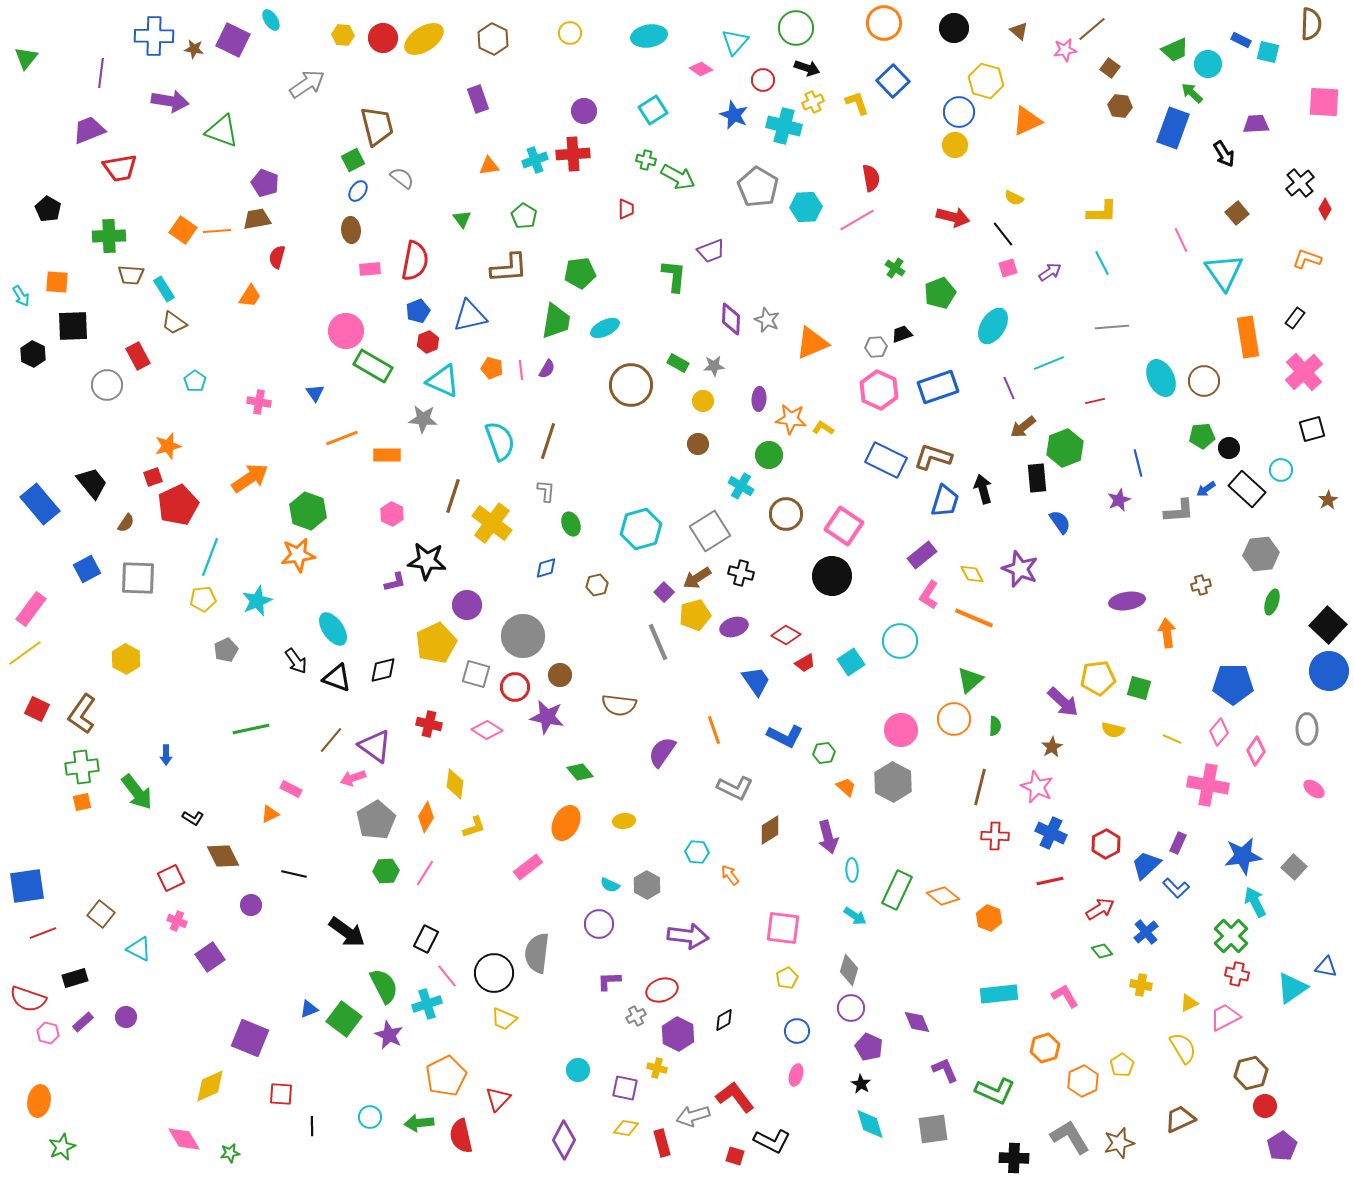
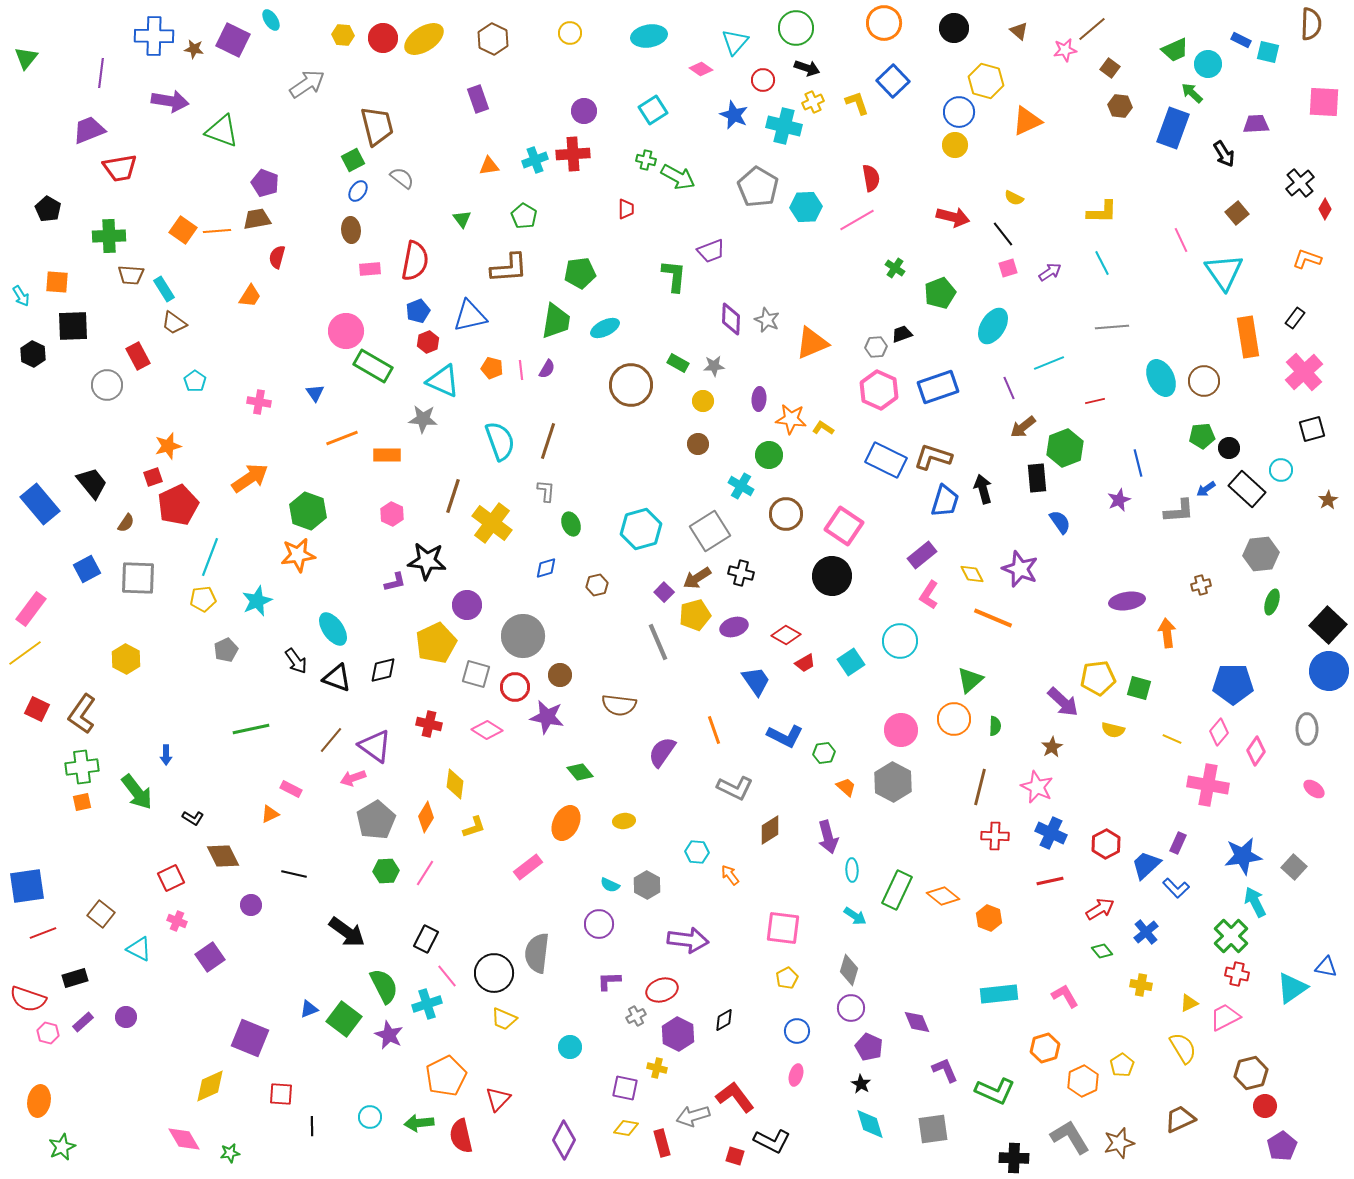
orange line at (974, 618): moved 19 px right
purple arrow at (688, 936): moved 4 px down
cyan circle at (578, 1070): moved 8 px left, 23 px up
